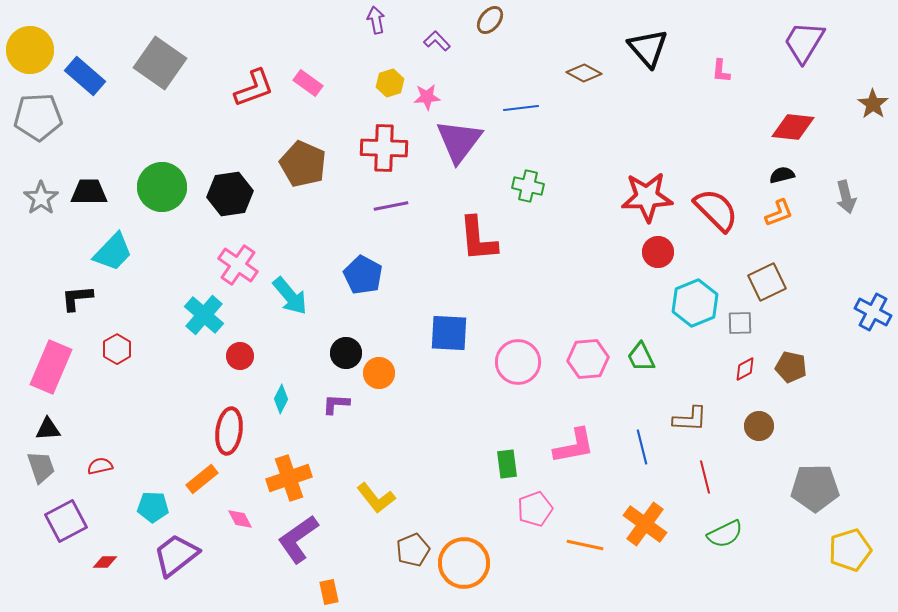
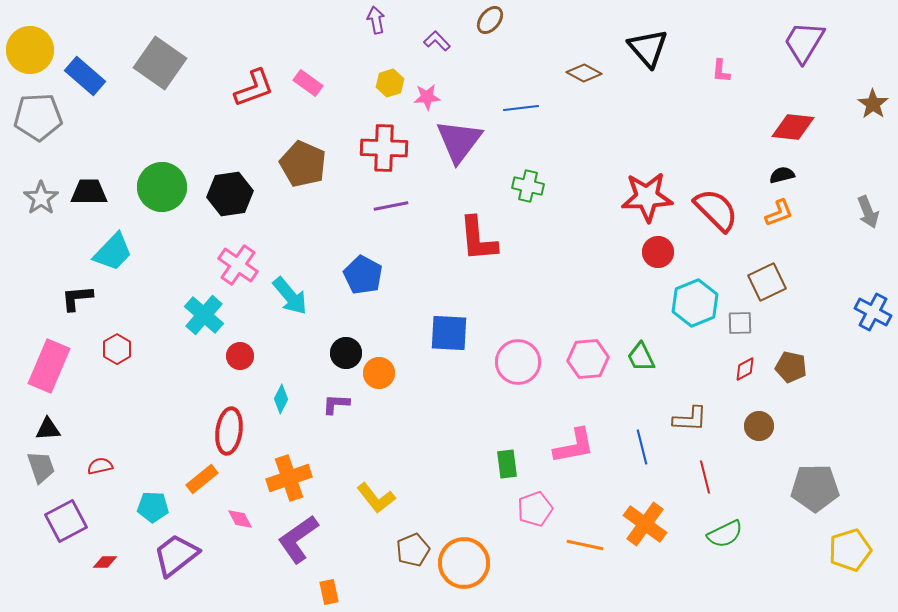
gray arrow at (846, 197): moved 22 px right, 15 px down; rotated 8 degrees counterclockwise
pink rectangle at (51, 367): moved 2 px left, 1 px up
